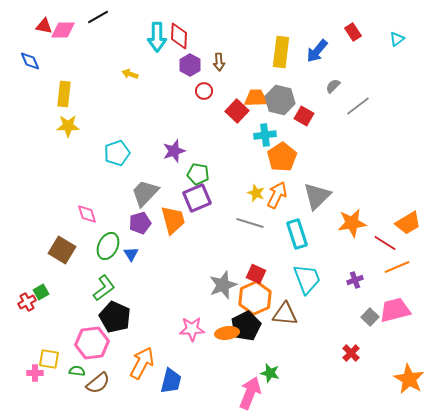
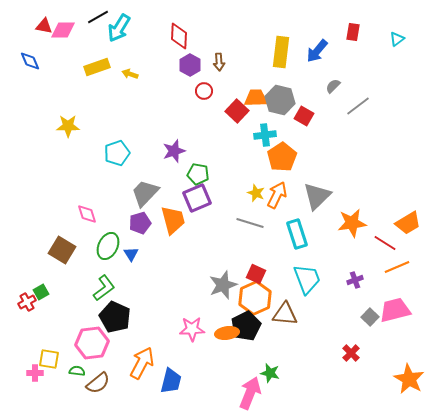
red rectangle at (353, 32): rotated 42 degrees clockwise
cyan arrow at (157, 37): moved 38 px left, 9 px up; rotated 32 degrees clockwise
yellow rectangle at (64, 94): moved 33 px right, 27 px up; rotated 65 degrees clockwise
